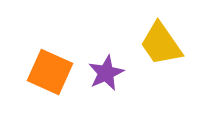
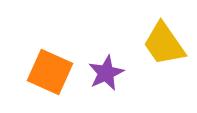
yellow trapezoid: moved 3 px right
